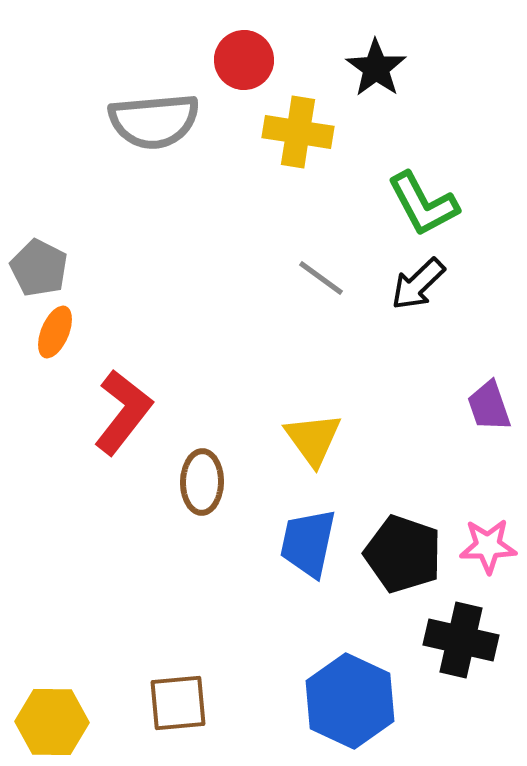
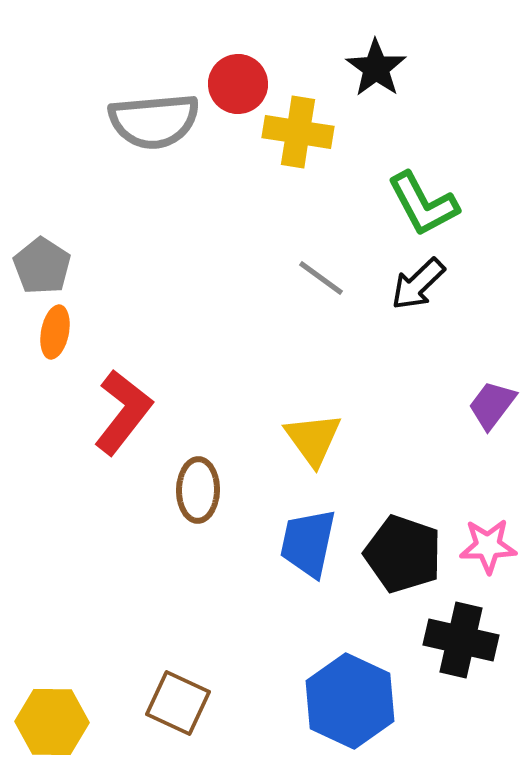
red circle: moved 6 px left, 24 px down
gray pentagon: moved 3 px right, 2 px up; rotated 6 degrees clockwise
orange ellipse: rotated 12 degrees counterclockwise
purple trapezoid: moved 3 px right, 1 px up; rotated 56 degrees clockwise
brown ellipse: moved 4 px left, 8 px down
brown square: rotated 30 degrees clockwise
